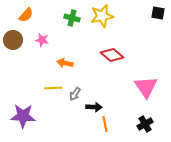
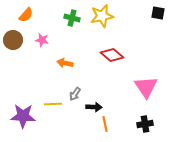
yellow line: moved 16 px down
black cross: rotated 21 degrees clockwise
